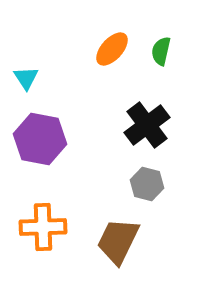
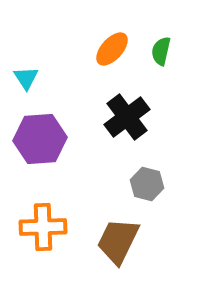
black cross: moved 20 px left, 8 px up
purple hexagon: rotated 15 degrees counterclockwise
